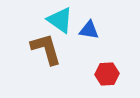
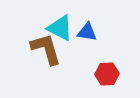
cyan triangle: moved 8 px down; rotated 8 degrees counterclockwise
blue triangle: moved 2 px left, 2 px down
